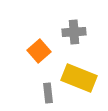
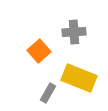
gray rectangle: rotated 36 degrees clockwise
